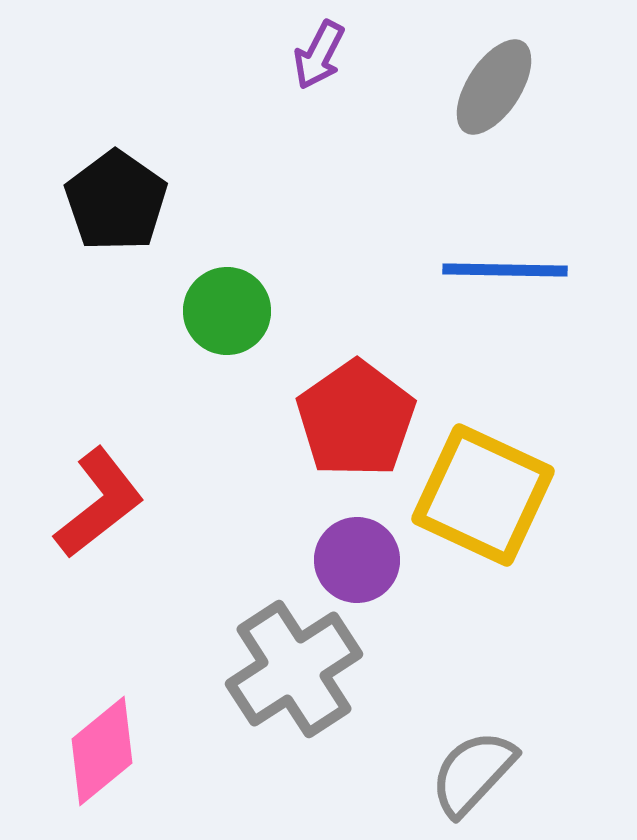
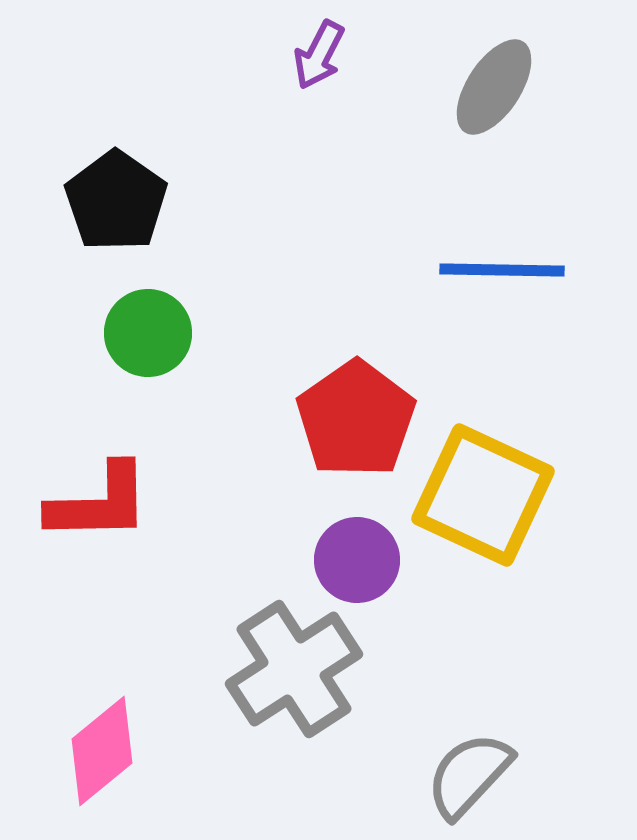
blue line: moved 3 px left
green circle: moved 79 px left, 22 px down
red L-shape: rotated 37 degrees clockwise
gray semicircle: moved 4 px left, 2 px down
